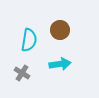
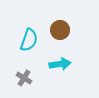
cyan semicircle: rotated 10 degrees clockwise
gray cross: moved 2 px right, 5 px down
